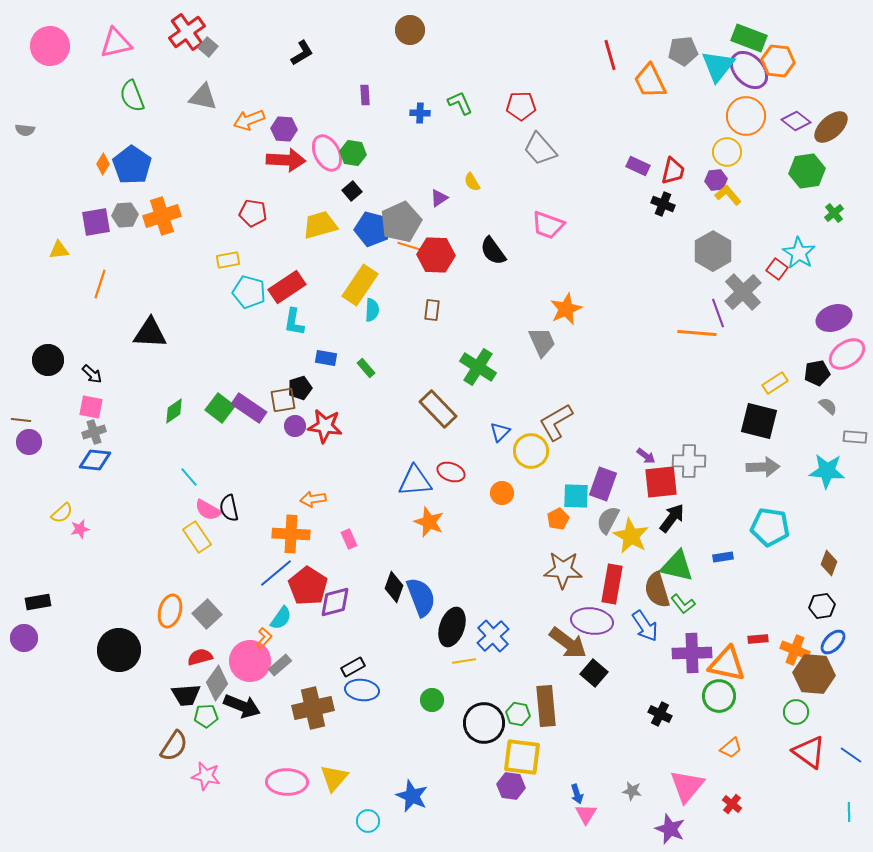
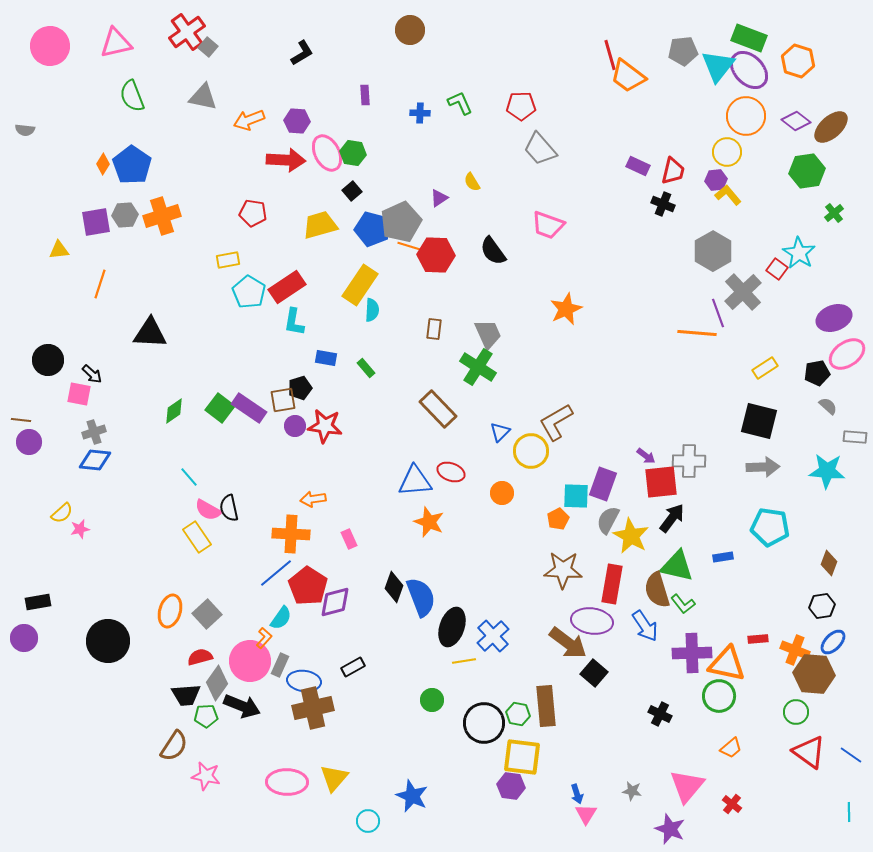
orange hexagon at (778, 61): moved 20 px right; rotated 12 degrees clockwise
orange trapezoid at (650, 81): moved 22 px left, 5 px up; rotated 27 degrees counterclockwise
purple hexagon at (284, 129): moved 13 px right, 8 px up
cyan pentagon at (249, 292): rotated 16 degrees clockwise
brown rectangle at (432, 310): moved 2 px right, 19 px down
gray trapezoid at (542, 342): moved 54 px left, 8 px up
yellow rectangle at (775, 383): moved 10 px left, 15 px up
pink square at (91, 407): moved 12 px left, 13 px up
black circle at (119, 650): moved 11 px left, 9 px up
gray rectangle at (280, 665): rotated 25 degrees counterclockwise
blue ellipse at (362, 690): moved 58 px left, 9 px up
